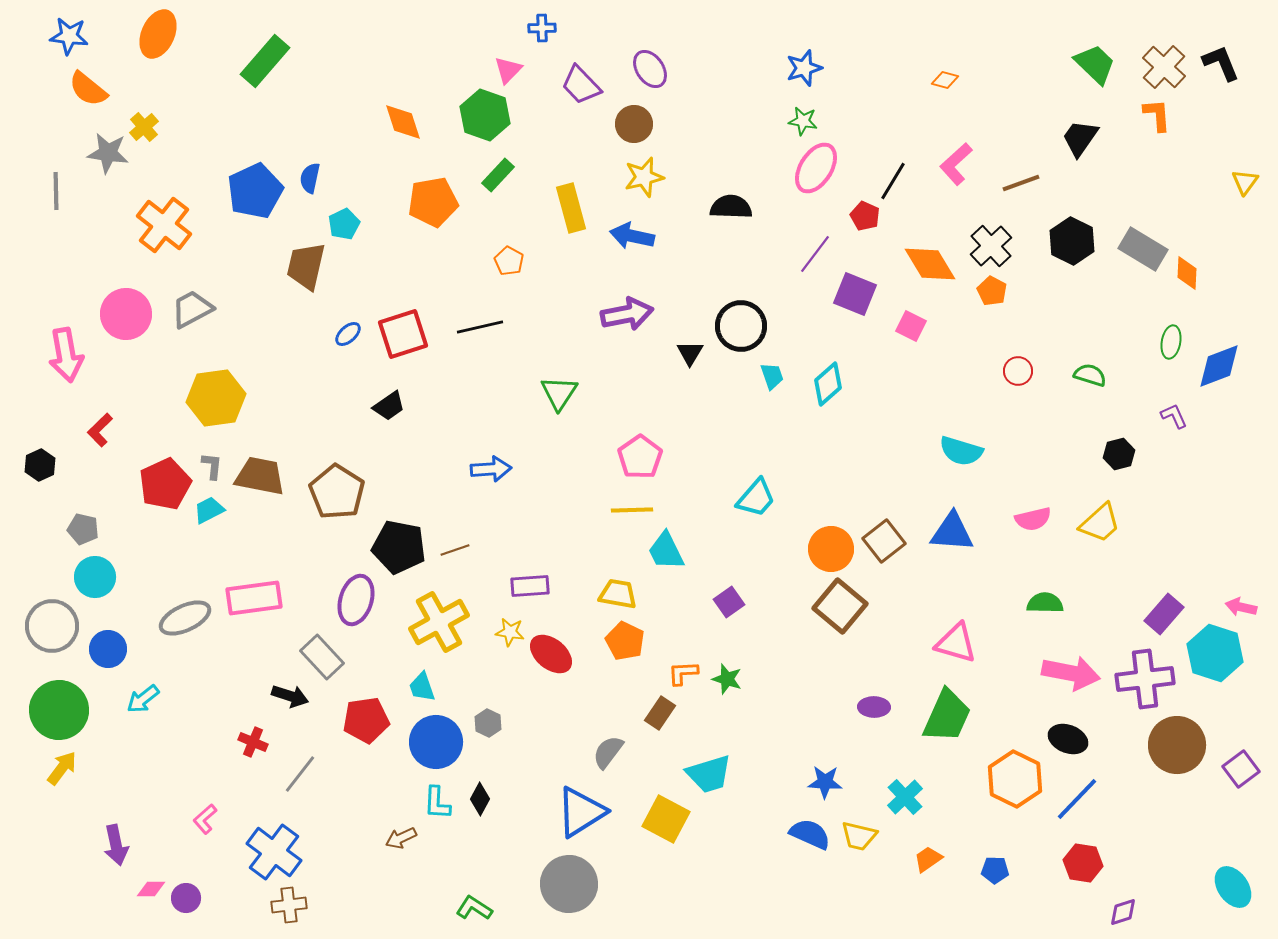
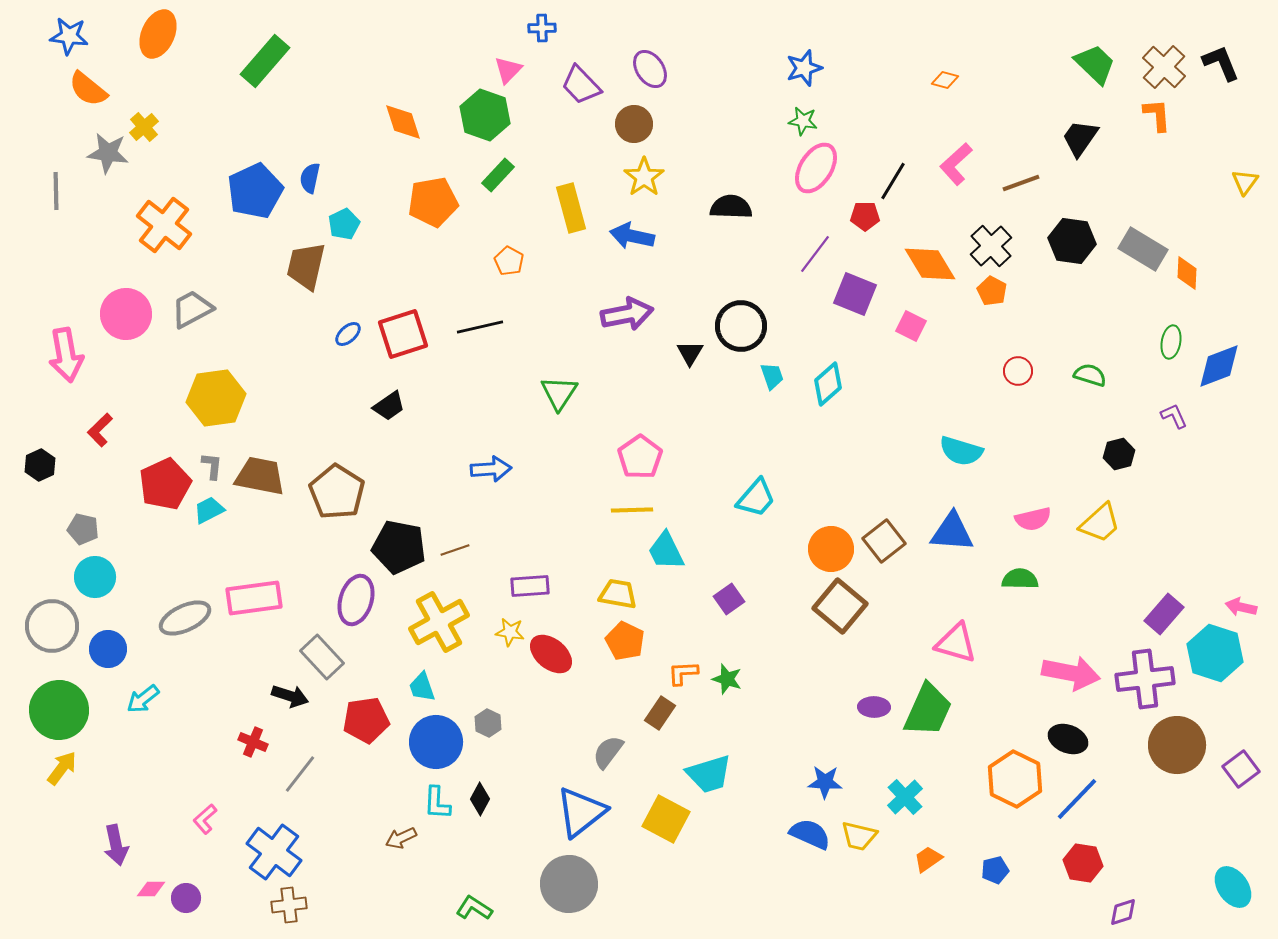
yellow star at (644, 177): rotated 21 degrees counterclockwise
red pentagon at (865, 216): rotated 24 degrees counterclockwise
black hexagon at (1072, 241): rotated 18 degrees counterclockwise
purple square at (729, 602): moved 3 px up
green semicircle at (1045, 603): moved 25 px left, 24 px up
green trapezoid at (947, 716): moved 19 px left, 6 px up
blue triangle at (581, 812): rotated 6 degrees counterclockwise
blue pentagon at (995, 870): rotated 16 degrees counterclockwise
